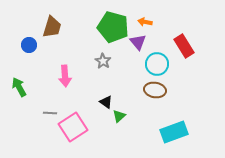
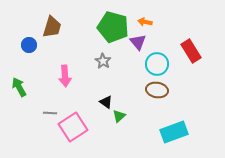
red rectangle: moved 7 px right, 5 px down
brown ellipse: moved 2 px right
